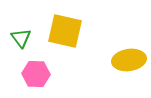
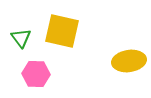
yellow square: moved 3 px left
yellow ellipse: moved 1 px down
